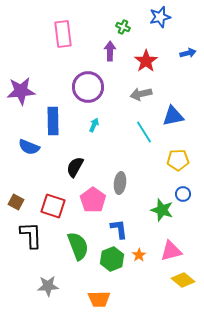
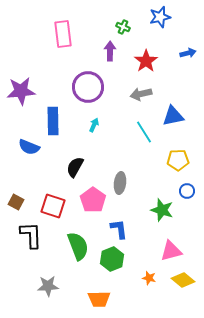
blue circle: moved 4 px right, 3 px up
orange star: moved 10 px right, 23 px down; rotated 24 degrees counterclockwise
